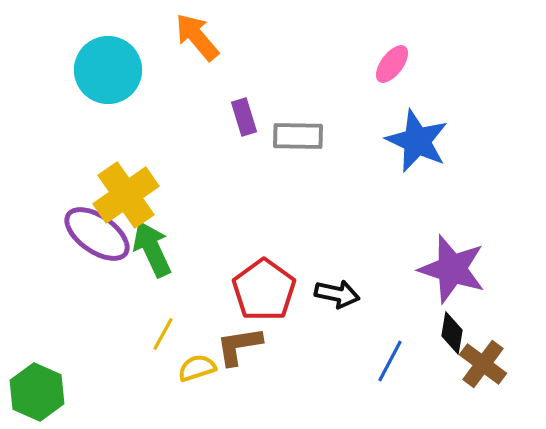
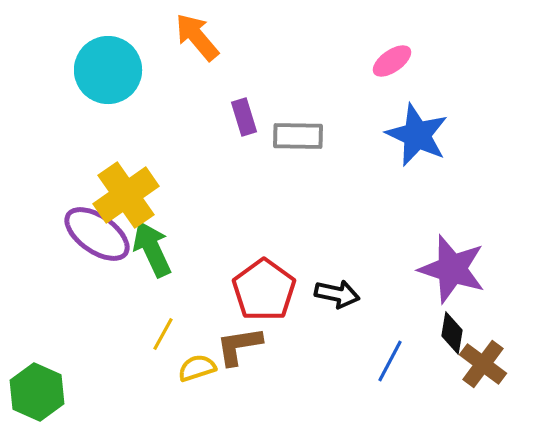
pink ellipse: moved 3 px up; rotated 18 degrees clockwise
blue star: moved 6 px up
